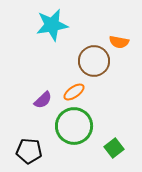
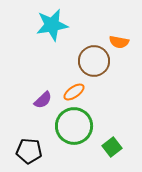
green square: moved 2 px left, 1 px up
